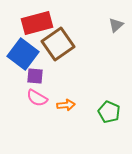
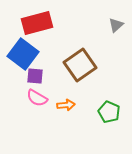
brown square: moved 22 px right, 21 px down
